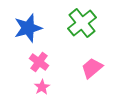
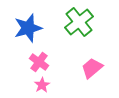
green cross: moved 3 px left, 1 px up
pink star: moved 2 px up
